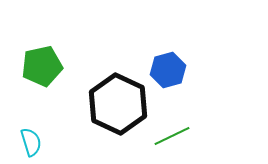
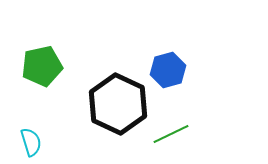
green line: moved 1 px left, 2 px up
